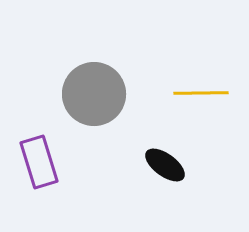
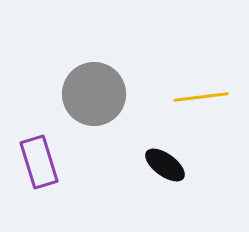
yellow line: moved 4 px down; rotated 6 degrees counterclockwise
